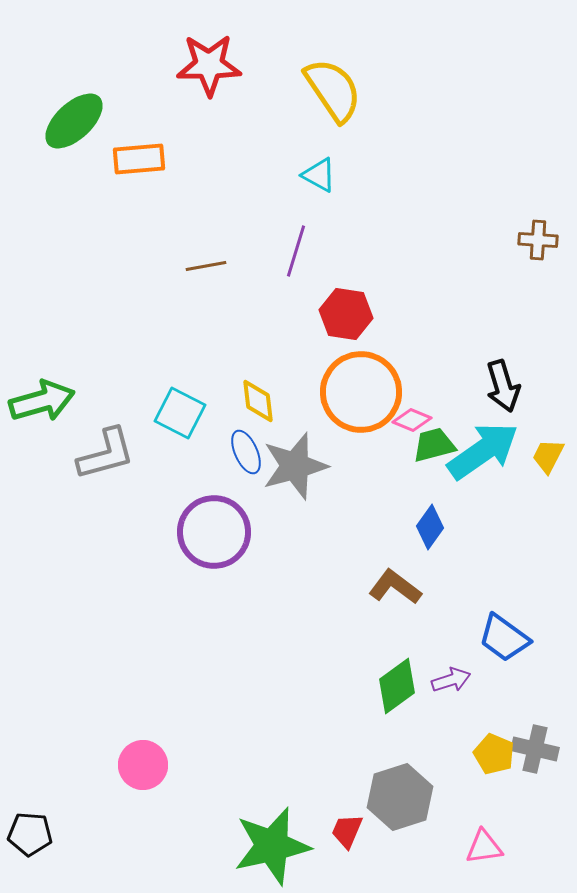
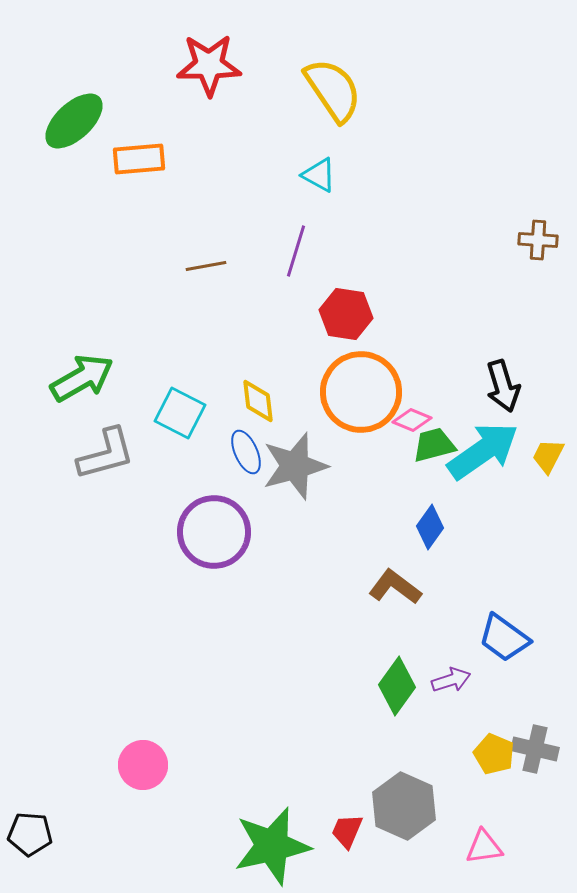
green arrow: moved 40 px right, 23 px up; rotated 14 degrees counterclockwise
green diamond: rotated 18 degrees counterclockwise
gray hexagon: moved 4 px right, 9 px down; rotated 18 degrees counterclockwise
